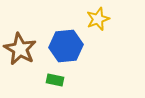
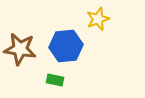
brown star: rotated 20 degrees counterclockwise
